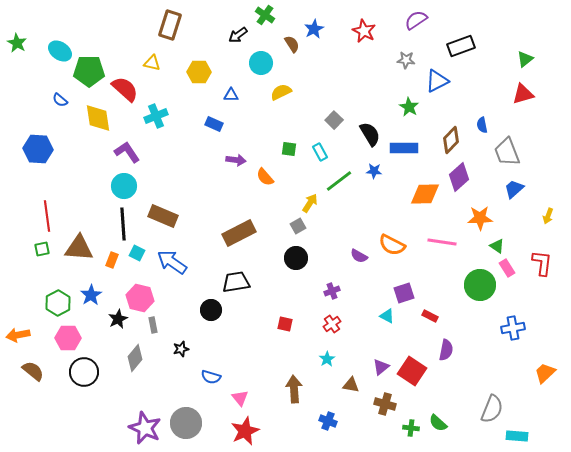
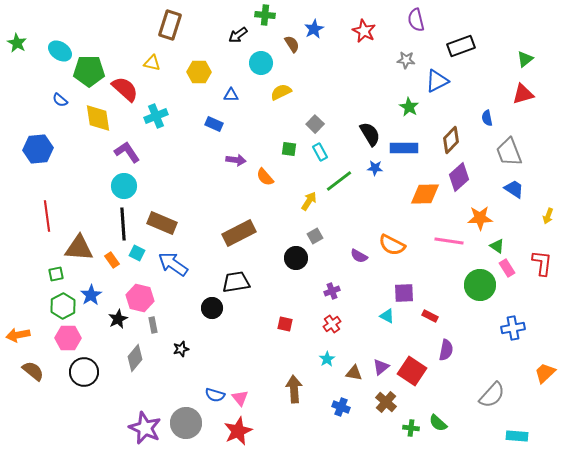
green cross at (265, 15): rotated 30 degrees counterclockwise
purple semicircle at (416, 20): rotated 70 degrees counterclockwise
gray square at (334, 120): moved 19 px left, 4 px down
blue semicircle at (482, 125): moved 5 px right, 7 px up
blue hexagon at (38, 149): rotated 8 degrees counterclockwise
gray trapezoid at (507, 152): moved 2 px right
blue star at (374, 171): moved 1 px right, 3 px up
blue trapezoid at (514, 189): rotated 75 degrees clockwise
yellow arrow at (310, 203): moved 1 px left, 2 px up
brown rectangle at (163, 216): moved 1 px left, 7 px down
gray square at (298, 226): moved 17 px right, 10 px down
pink line at (442, 242): moved 7 px right, 1 px up
green square at (42, 249): moved 14 px right, 25 px down
orange rectangle at (112, 260): rotated 56 degrees counterclockwise
blue arrow at (172, 262): moved 1 px right, 2 px down
purple square at (404, 293): rotated 15 degrees clockwise
green hexagon at (58, 303): moved 5 px right, 3 px down
black circle at (211, 310): moved 1 px right, 2 px up
blue semicircle at (211, 377): moved 4 px right, 18 px down
brown triangle at (351, 385): moved 3 px right, 12 px up
brown cross at (385, 404): moved 1 px right, 2 px up; rotated 25 degrees clockwise
gray semicircle at (492, 409): moved 14 px up; rotated 20 degrees clockwise
blue cross at (328, 421): moved 13 px right, 14 px up
red star at (245, 431): moved 7 px left
